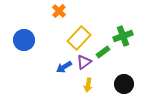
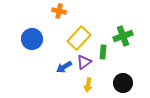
orange cross: rotated 32 degrees counterclockwise
blue circle: moved 8 px right, 1 px up
green rectangle: rotated 48 degrees counterclockwise
black circle: moved 1 px left, 1 px up
